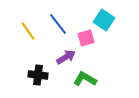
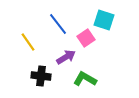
cyan square: rotated 15 degrees counterclockwise
yellow line: moved 11 px down
pink square: rotated 18 degrees counterclockwise
black cross: moved 3 px right, 1 px down
